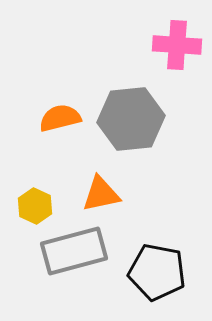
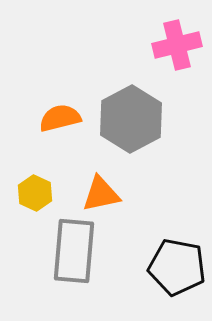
pink cross: rotated 18 degrees counterclockwise
gray hexagon: rotated 22 degrees counterclockwise
yellow hexagon: moved 13 px up
gray rectangle: rotated 70 degrees counterclockwise
black pentagon: moved 20 px right, 5 px up
